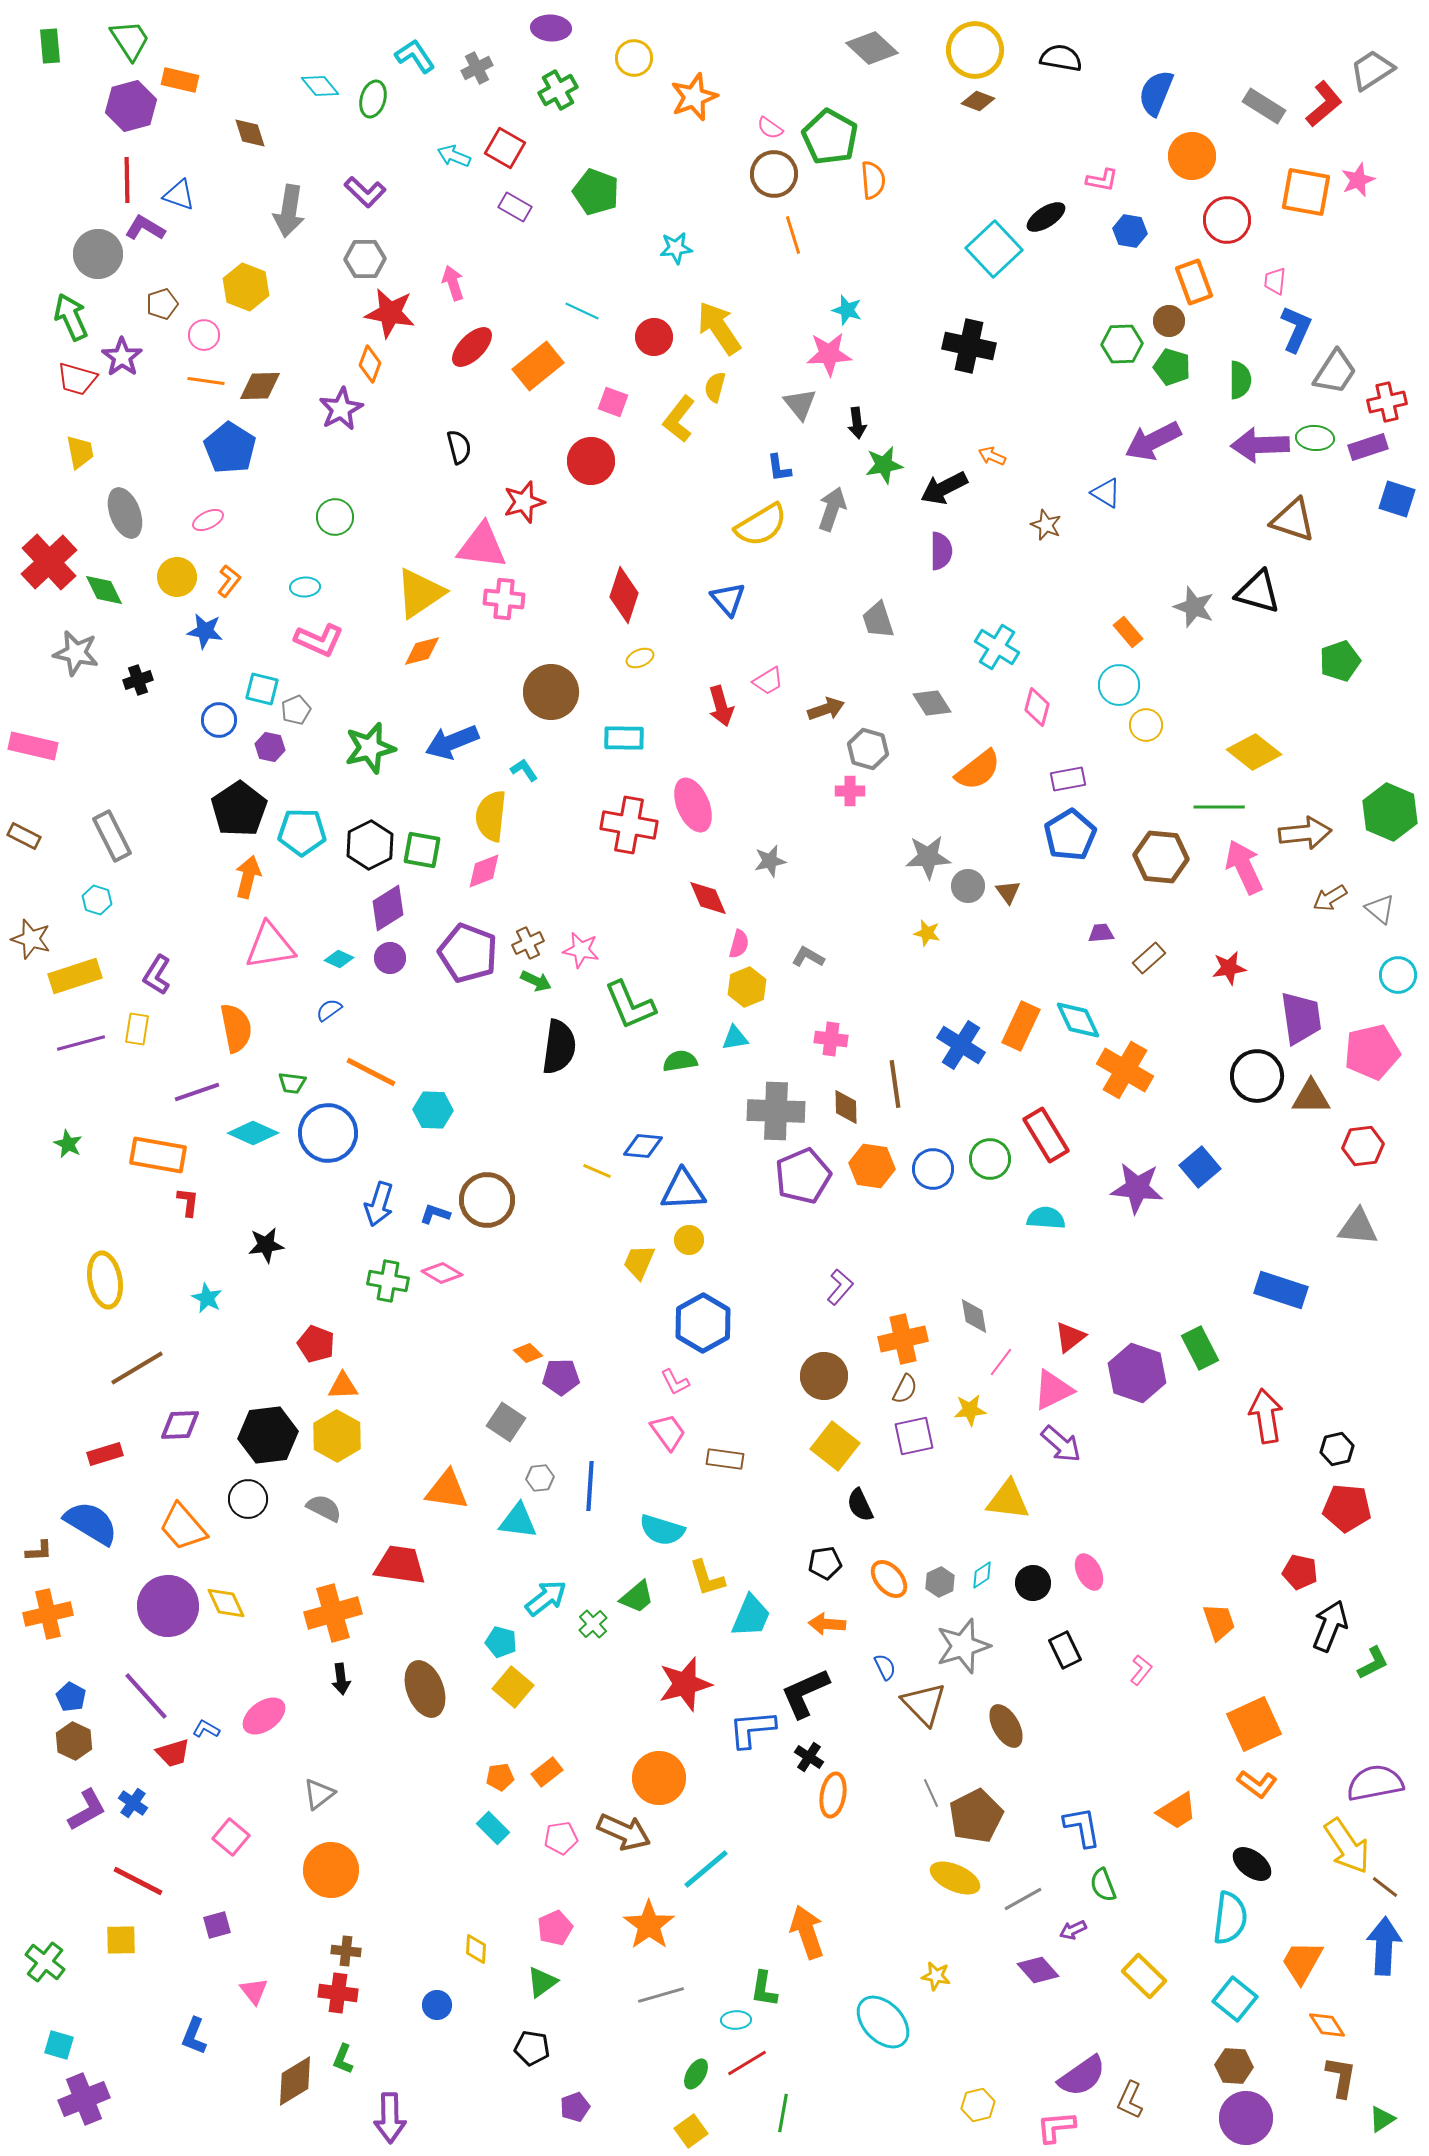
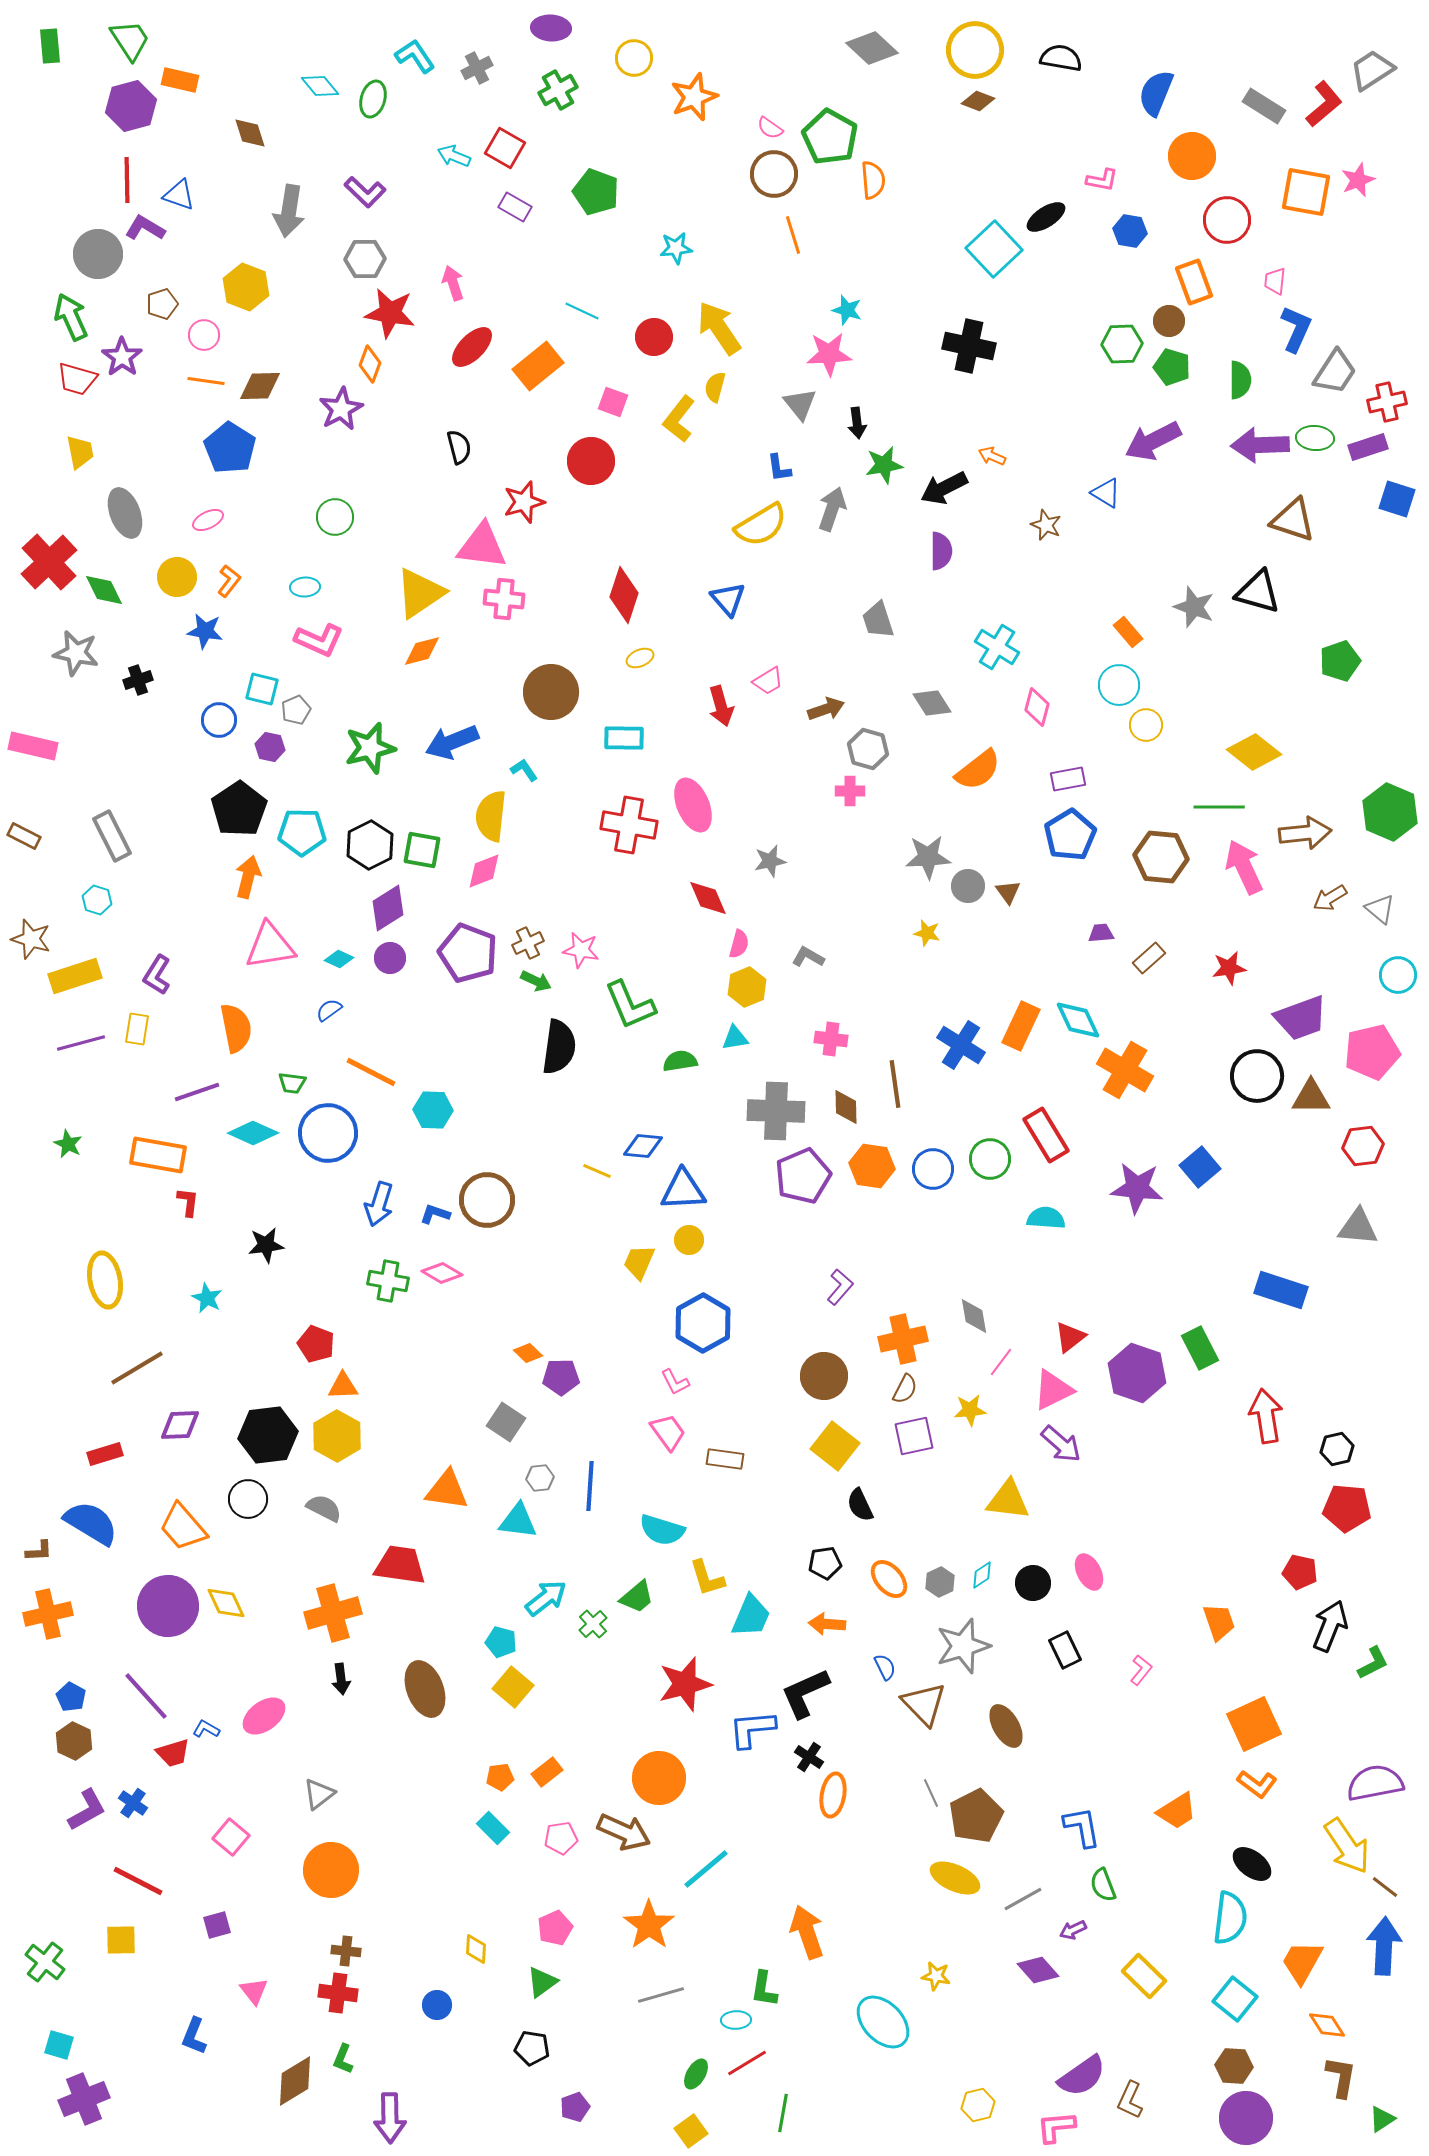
purple trapezoid at (1301, 1018): rotated 78 degrees clockwise
